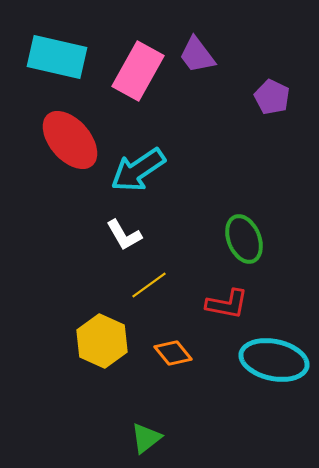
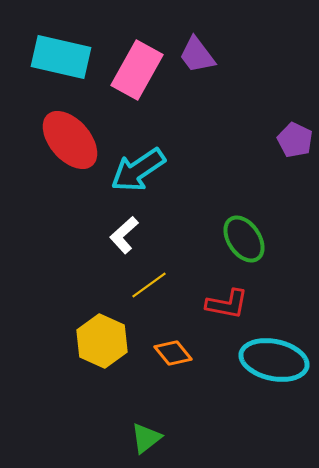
cyan rectangle: moved 4 px right
pink rectangle: moved 1 px left, 1 px up
purple pentagon: moved 23 px right, 43 px down
white L-shape: rotated 78 degrees clockwise
green ellipse: rotated 12 degrees counterclockwise
